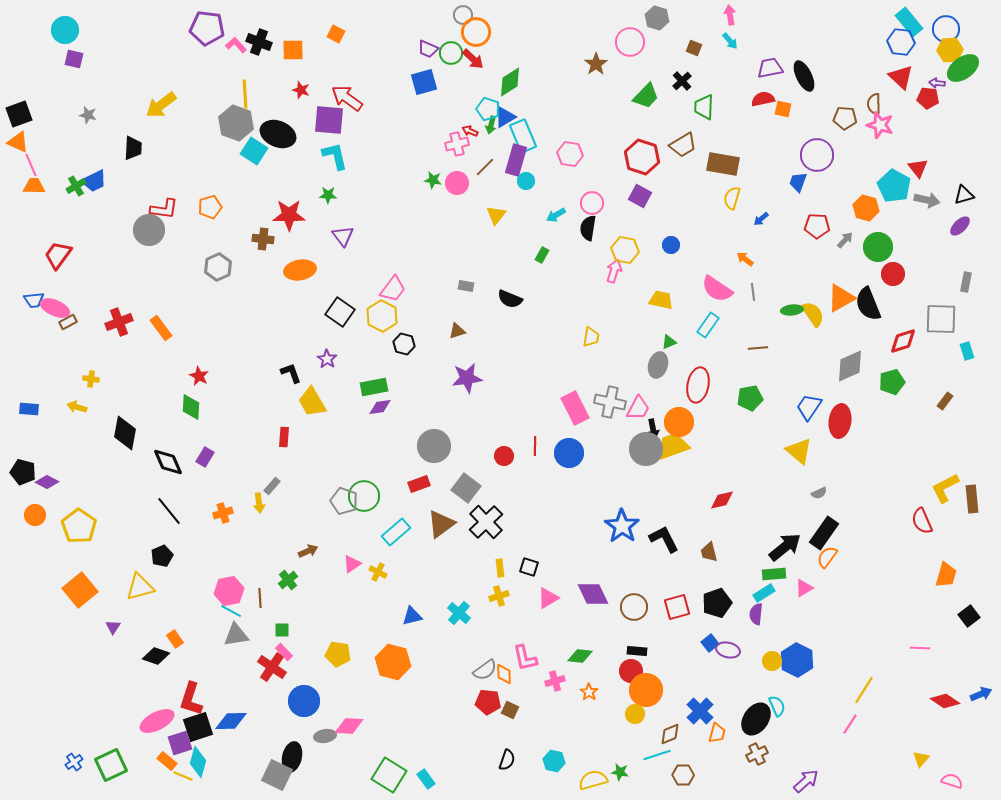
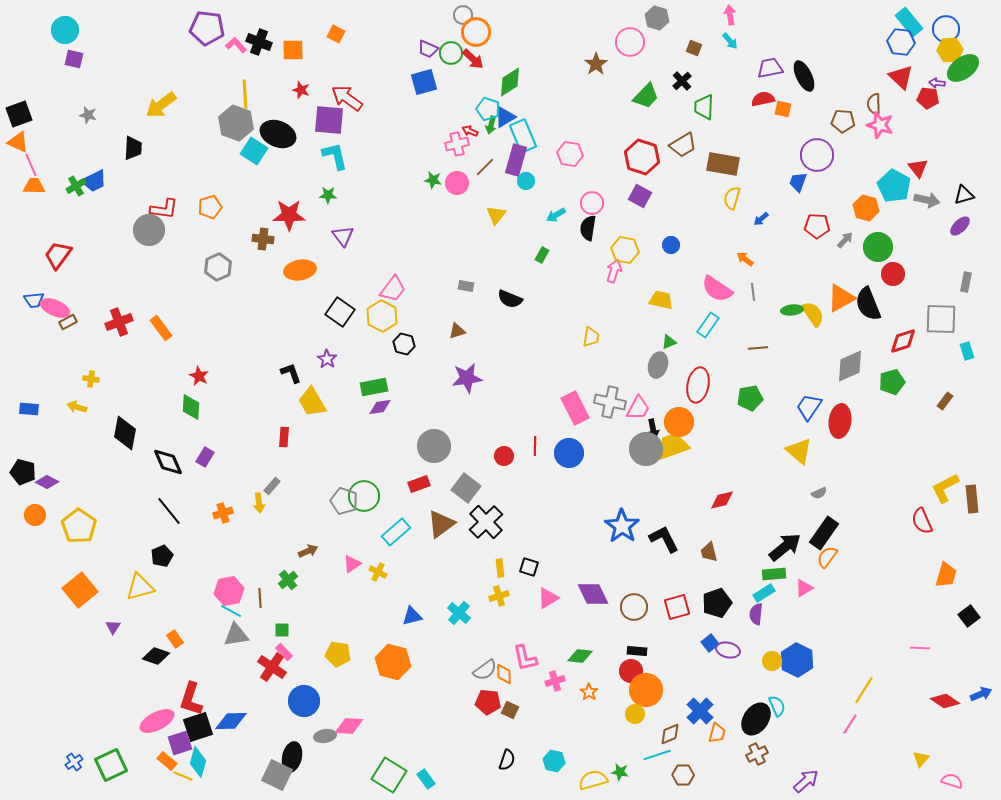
brown pentagon at (845, 118): moved 2 px left, 3 px down
